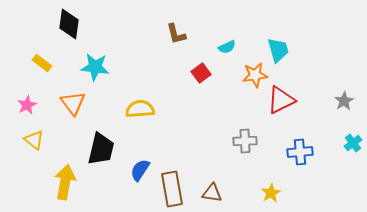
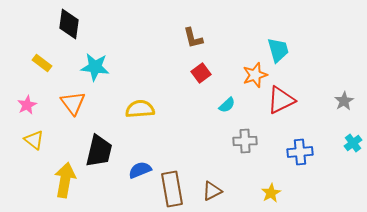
brown L-shape: moved 17 px right, 4 px down
cyan semicircle: moved 58 px down; rotated 18 degrees counterclockwise
orange star: rotated 10 degrees counterclockwise
black trapezoid: moved 2 px left, 2 px down
blue semicircle: rotated 35 degrees clockwise
yellow arrow: moved 2 px up
brown triangle: moved 2 px up; rotated 35 degrees counterclockwise
